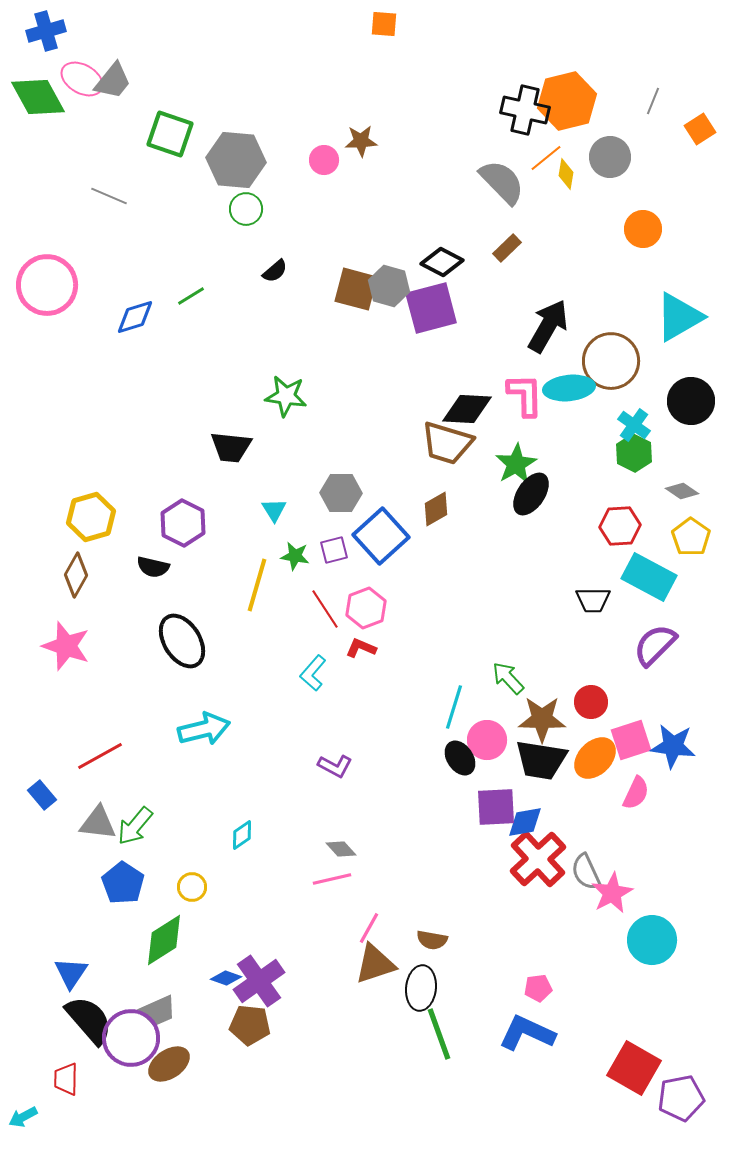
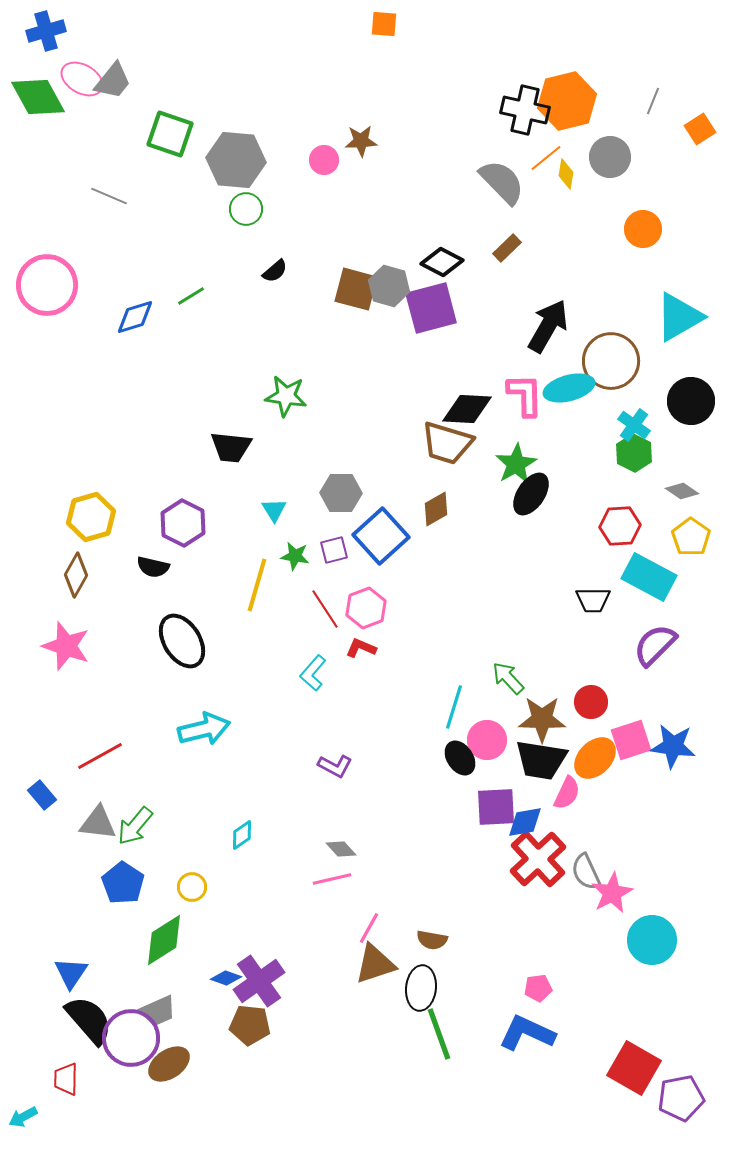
cyan ellipse at (569, 388): rotated 9 degrees counterclockwise
pink semicircle at (636, 793): moved 69 px left
